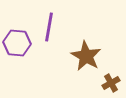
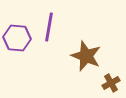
purple hexagon: moved 5 px up
brown star: rotated 8 degrees counterclockwise
